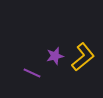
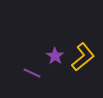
purple star: rotated 24 degrees counterclockwise
